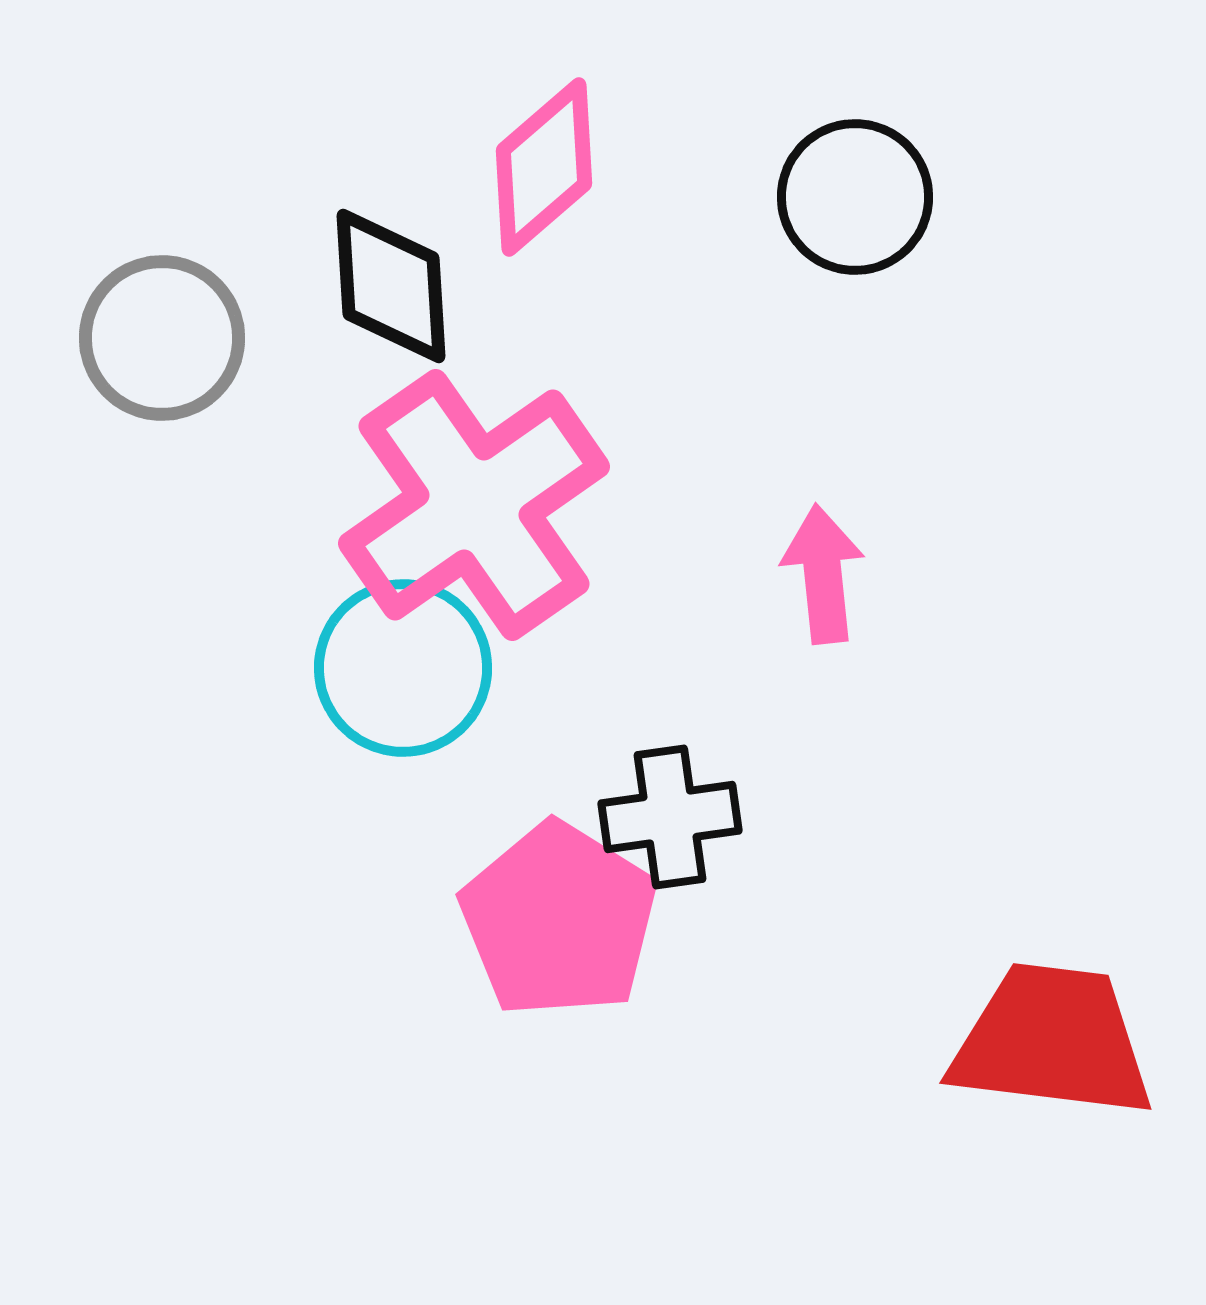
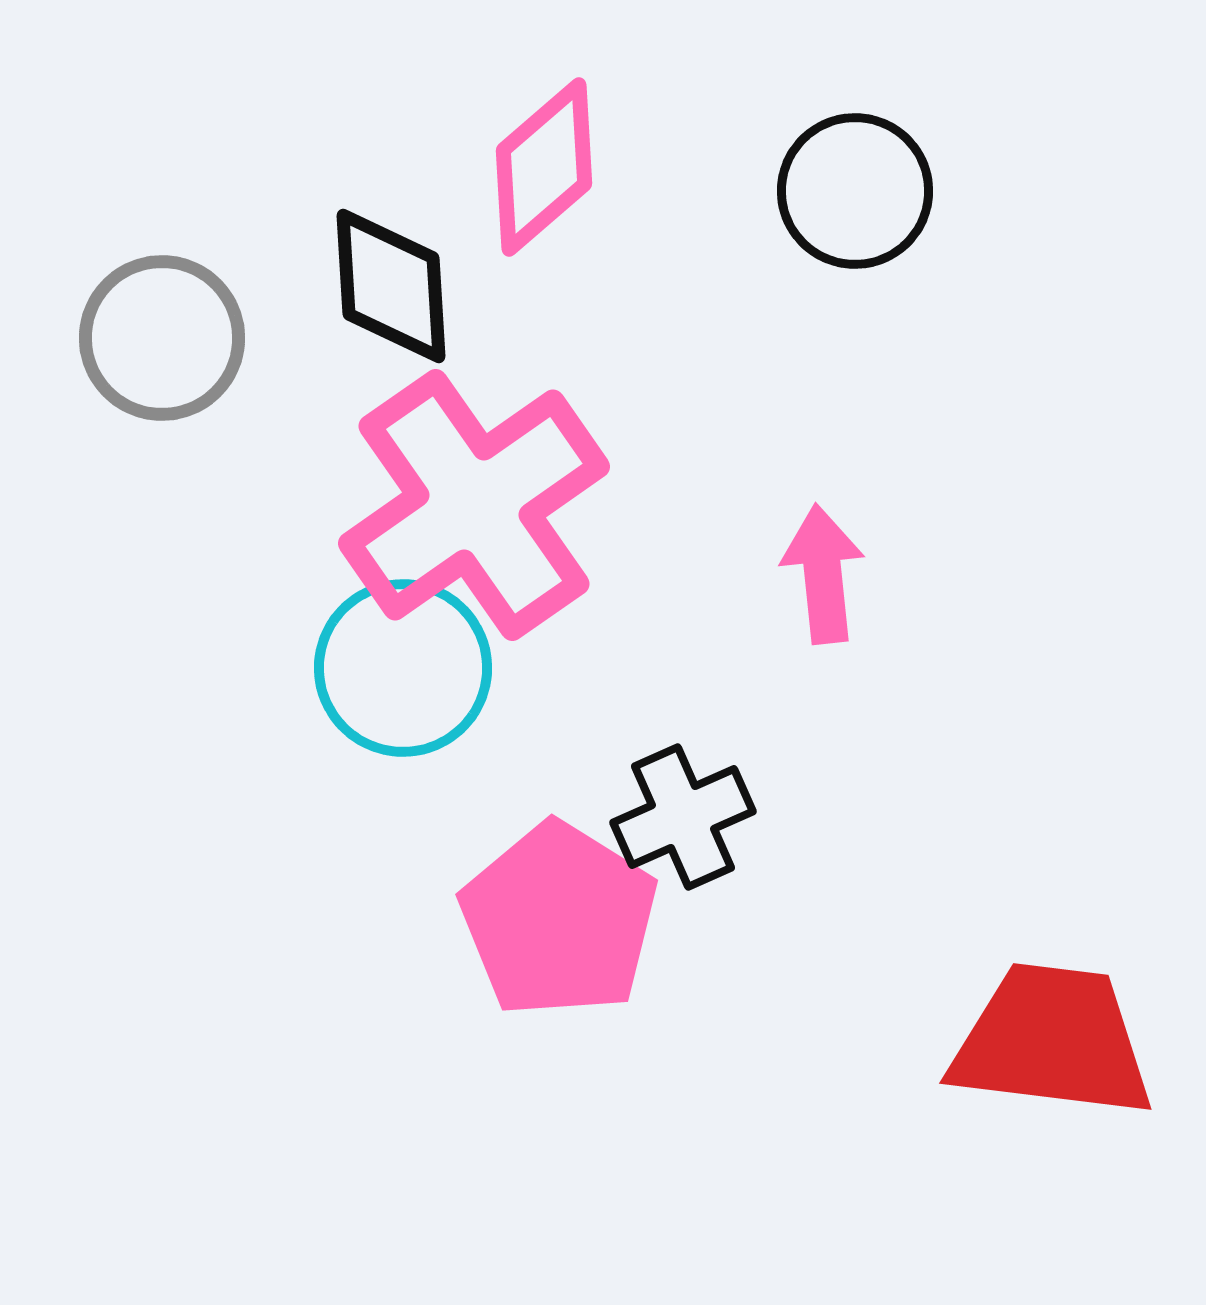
black circle: moved 6 px up
black cross: moved 13 px right; rotated 16 degrees counterclockwise
